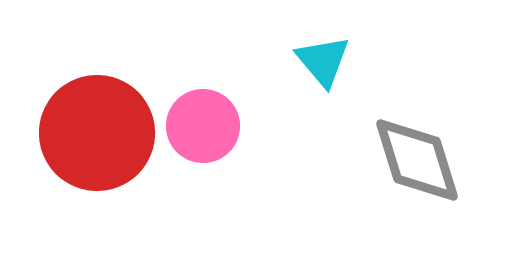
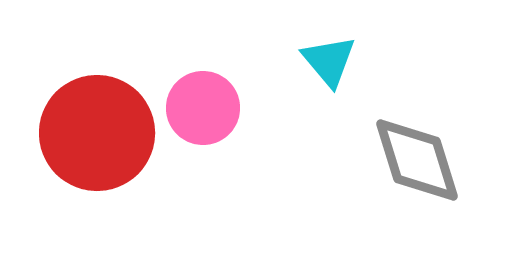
cyan triangle: moved 6 px right
pink circle: moved 18 px up
